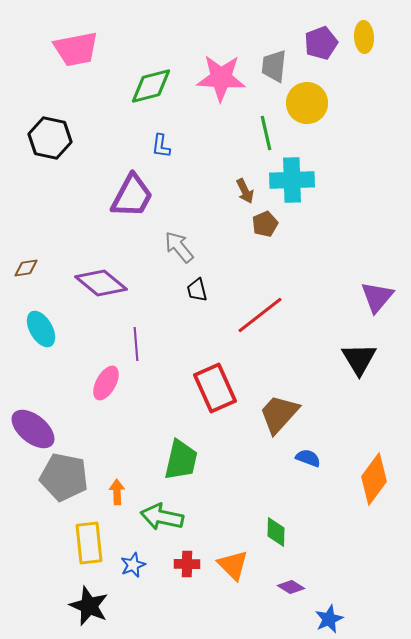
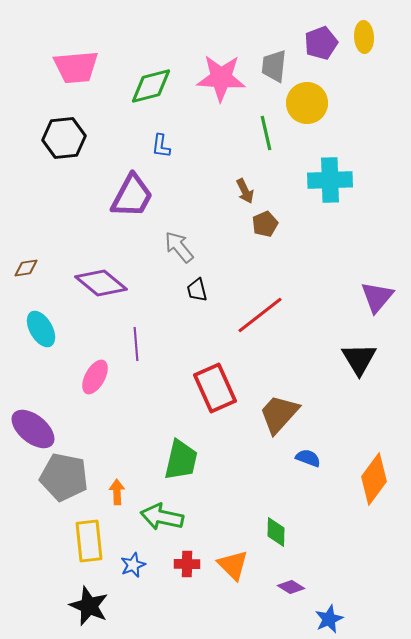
pink trapezoid at (76, 49): moved 18 px down; rotated 6 degrees clockwise
black hexagon at (50, 138): moved 14 px right; rotated 18 degrees counterclockwise
cyan cross at (292, 180): moved 38 px right
pink ellipse at (106, 383): moved 11 px left, 6 px up
yellow rectangle at (89, 543): moved 2 px up
